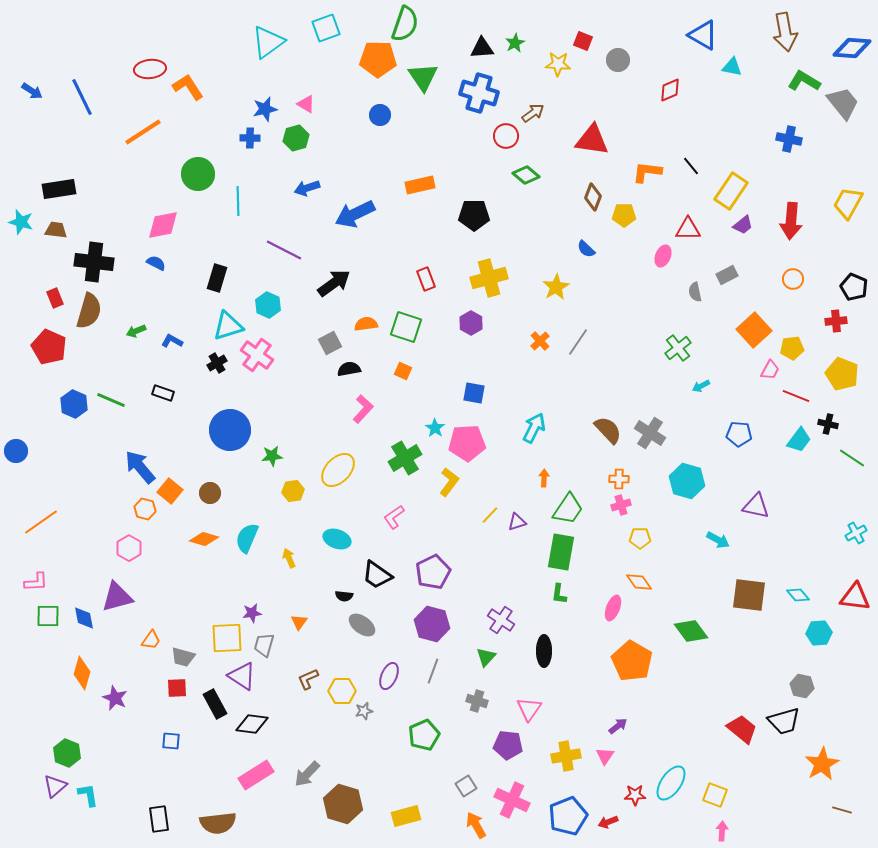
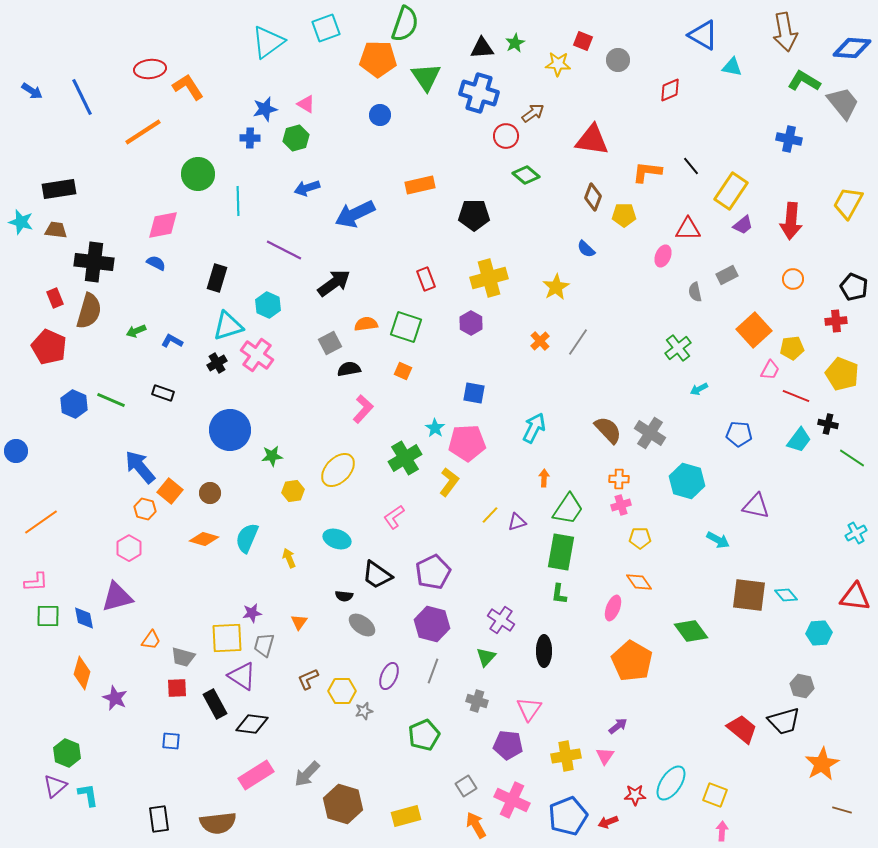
green triangle at (423, 77): moved 3 px right
cyan arrow at (701, 386): moved 2 px left, 3 px down
cyan diamond at (798, 595): moved 12 px left
